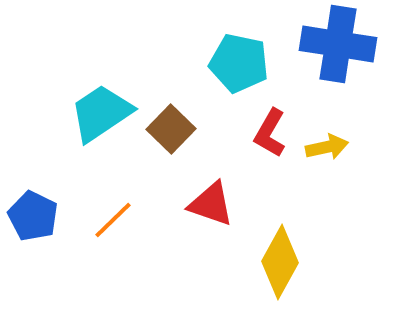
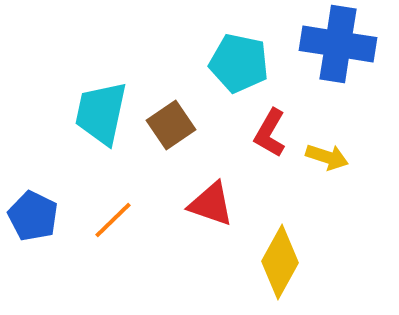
cyan trapezoid: rotated 44 degrees counterclockwise
brown square: moved 4 px up; rotated 12 degrees clockwise
yellow arrow: moved 10 px down; rotated 30 degrees clockwise
